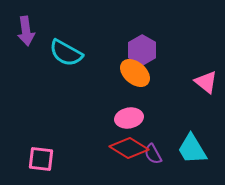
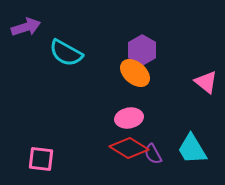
purple arrow: moved 4 px up; rotated 100 degrees counterclockwise
